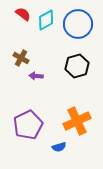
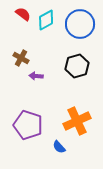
blue circle: moved 2 px right
purple pentagon: rotated 28 degrees counterclockwise
blue semicircle: rotated 64 degrees clockwise
